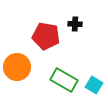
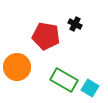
black cross: rotated 24 degrees clockwise
cyan square: moved 4 px left, 3 px down
